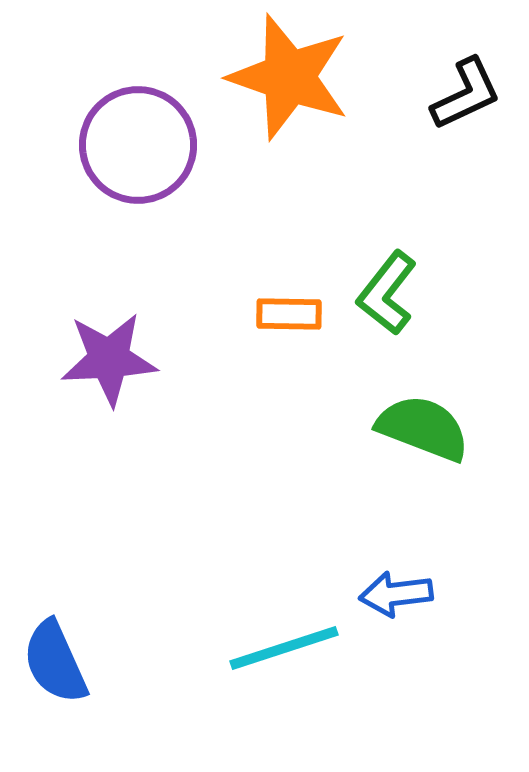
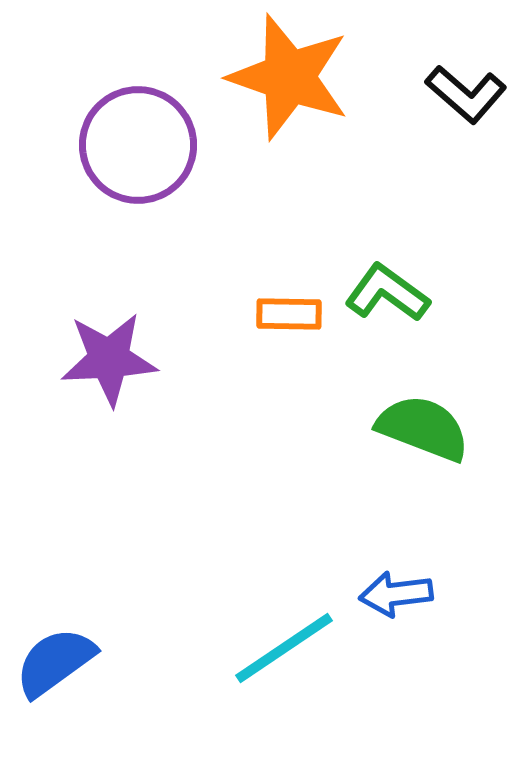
black L-shape: rotated 66 degrees clockwise
green L-shape: rotated 88 degrees clockwise
cyan line: rotated 16 degrees counterclockwise
blue semicircle: rotated 78 degrees clockwise
